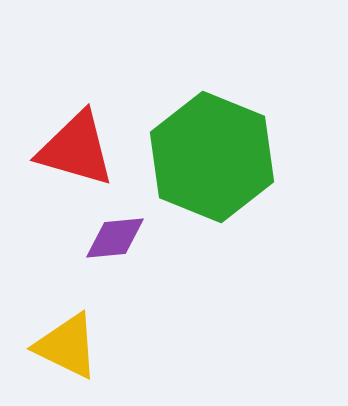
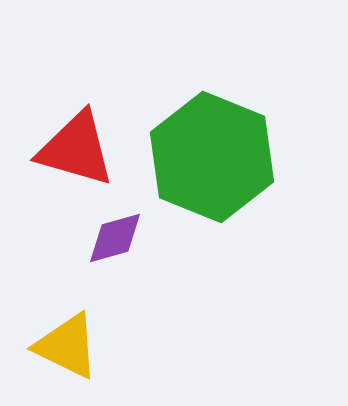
purple diamond: rotated 10 degrees counterclockwise
